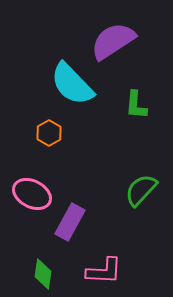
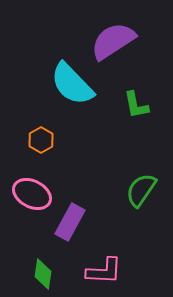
green L-shape: rotated 16 degrees counterclockwise
orange hexagon: moved 8 px left, 7 px down
green semicircle: rotated 9 degrees counterclockwise
